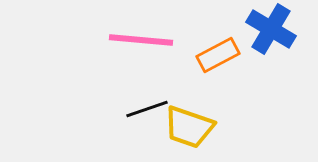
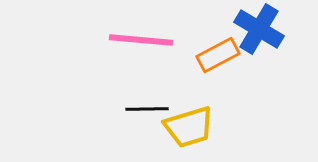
blue cross: moved 12 px left
black line: rotated 18 degrees clockwise
yellow trapezoid: rotated 36 degrees counterclockwise
